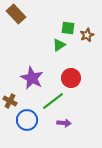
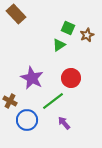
green square: rotated 16 degrees clockwise
purple arrow: rotated 136 degrees counterclockwise
